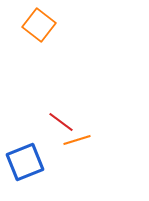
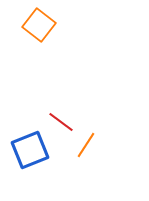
orange line: moved 9 px right, 5 px down; rotated 40 degrees counterclockwise
blue square: moved 5 px right, 12 px up
